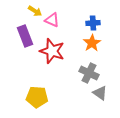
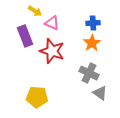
pink triangle: moved 3 px down
